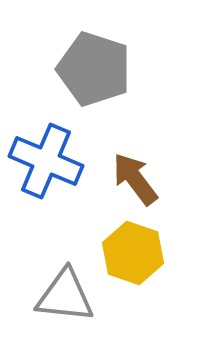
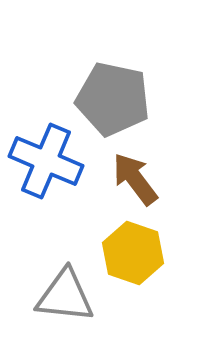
gray pentagon: moved 19 px right, 30 px down; rotated 6 degrees counterclockwise
